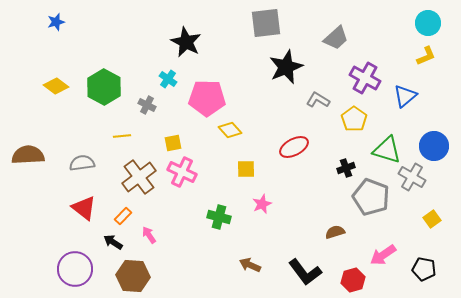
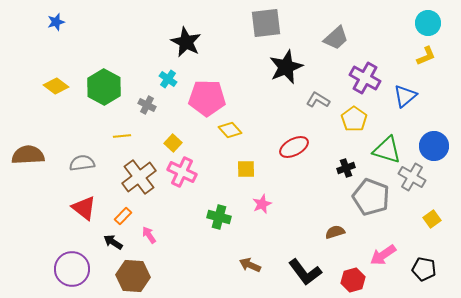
yellow square at (173, 143): rotated 36 degrees counterclockwise
purple circle at (75, 269): moved 3 px left
